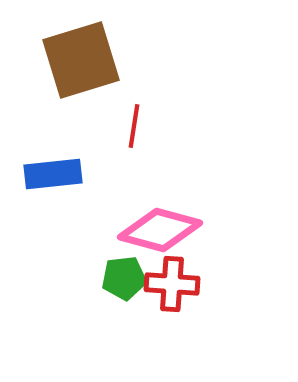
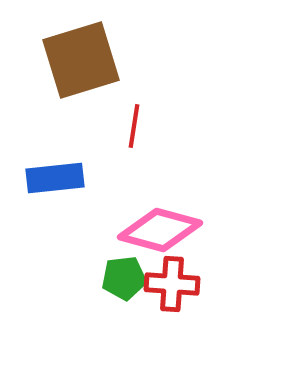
blue rectangle: moved 2 px right, 4 px down
